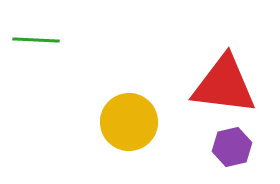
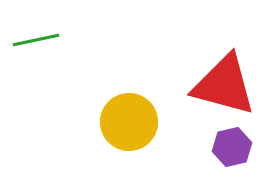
green line: rotated 15 degrees counterclockwise
red triangle: rotated 8 degrees clockwise
